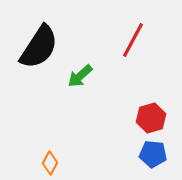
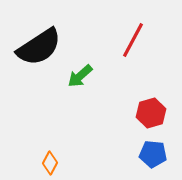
black semicircle: rotated 24 degrees clockwise
red hexagon: moved 5 px up
